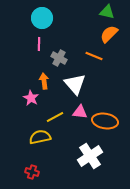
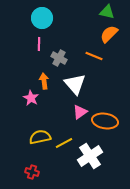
pink triangle: rotated 42 degrees counterclockwise
yellow line: moved 9 px right, 26 px down
